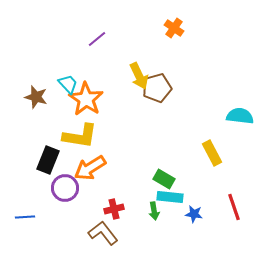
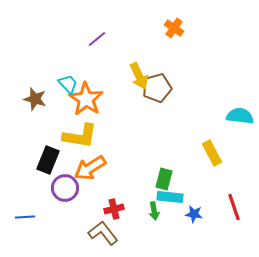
brown star: moved 1 px left, 2 px down
green rectangle: rotated 75 degrees clockwise
